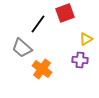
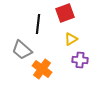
black line: rotated 30 degrees counterclockwise
yellow triangle: moved 15 px left
gray trapezoid: moved 2 px down
